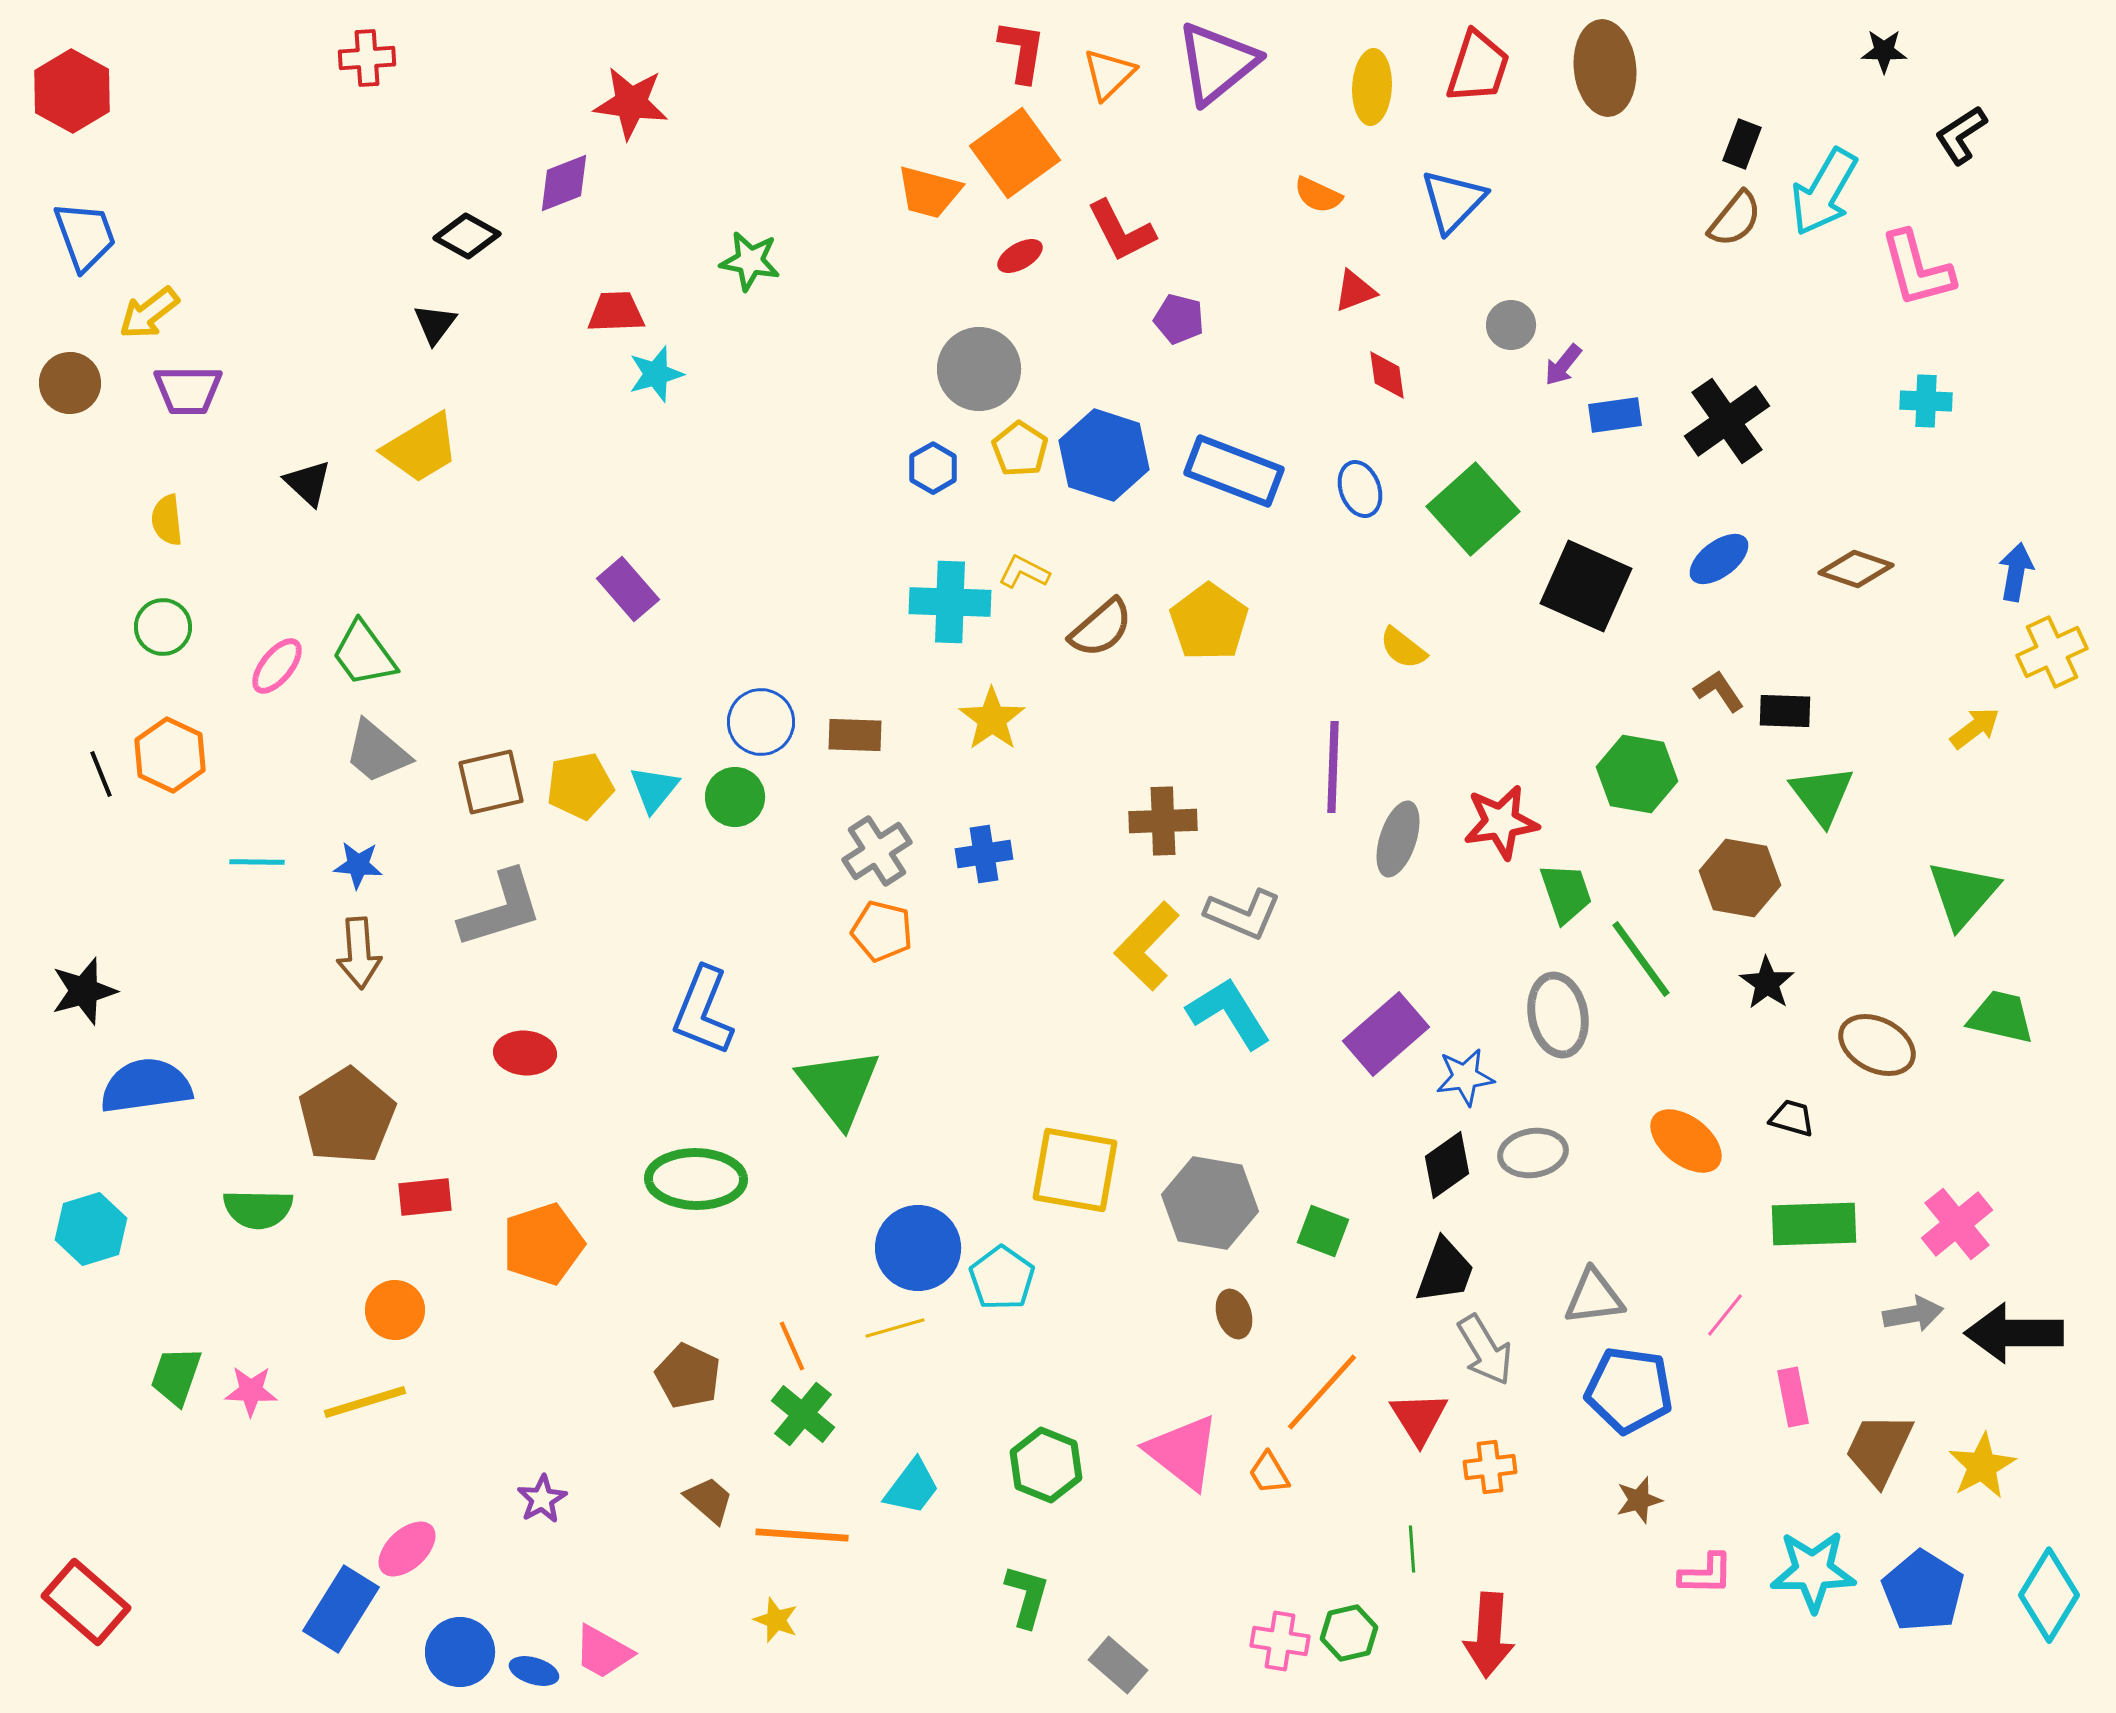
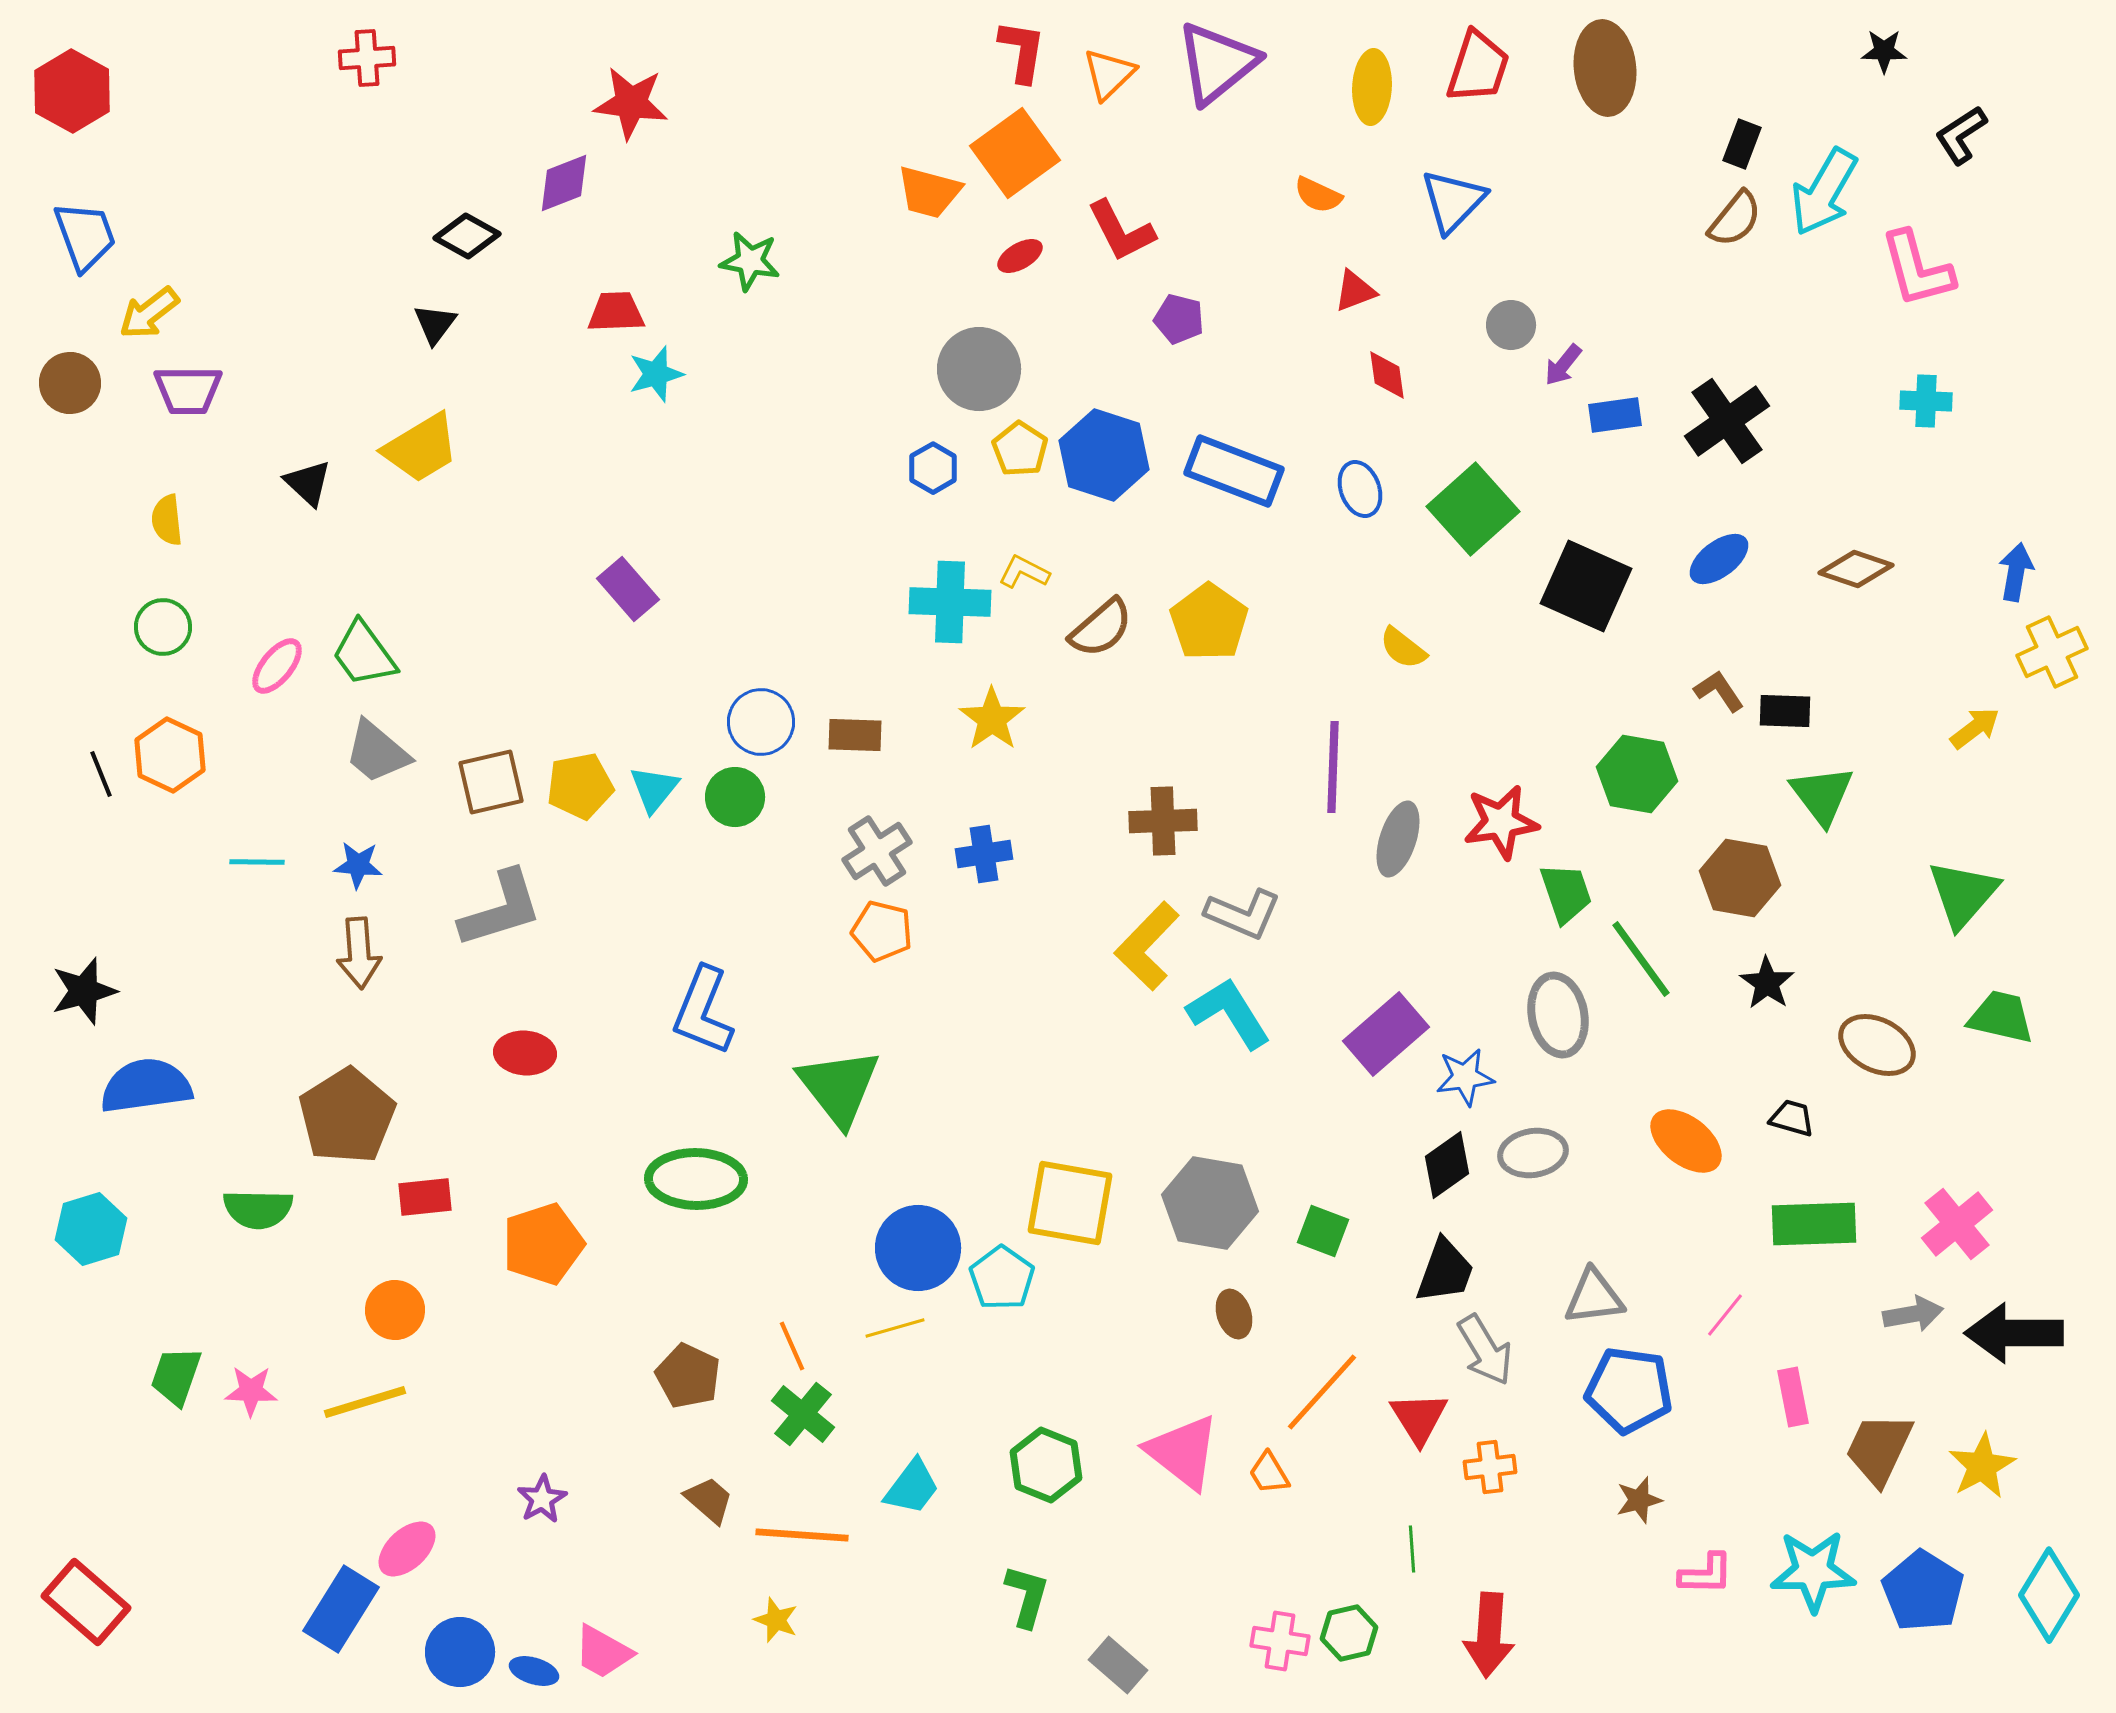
yellow square at (1075, 1170): moved 5 px left, 33 px down
